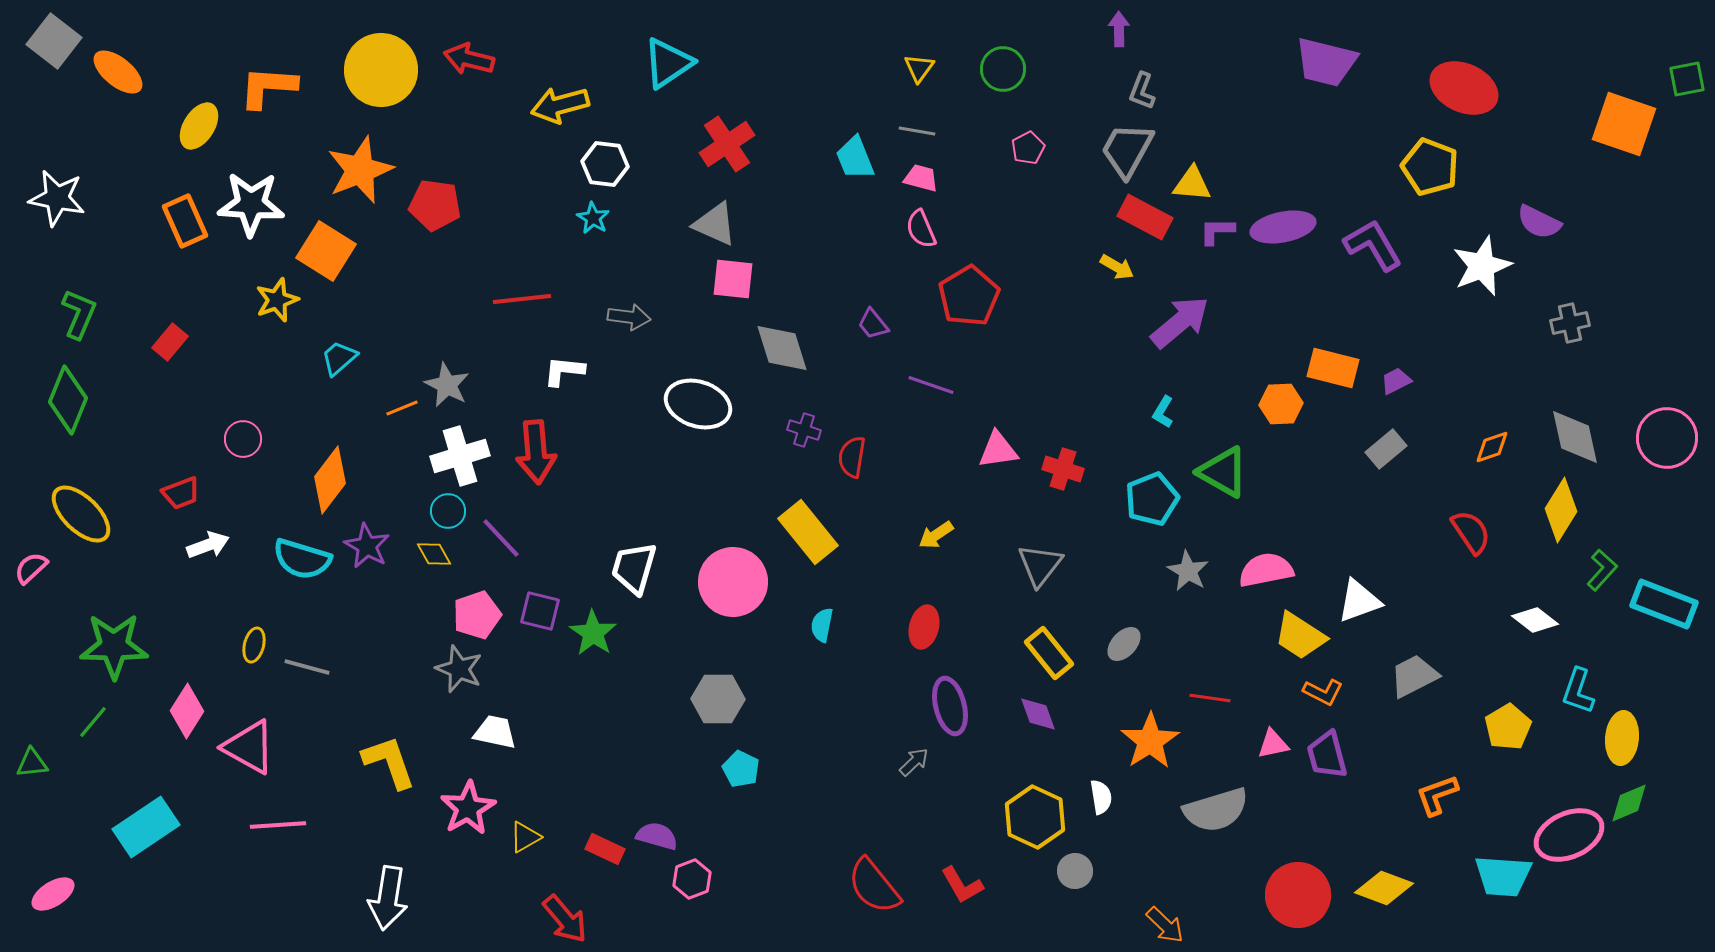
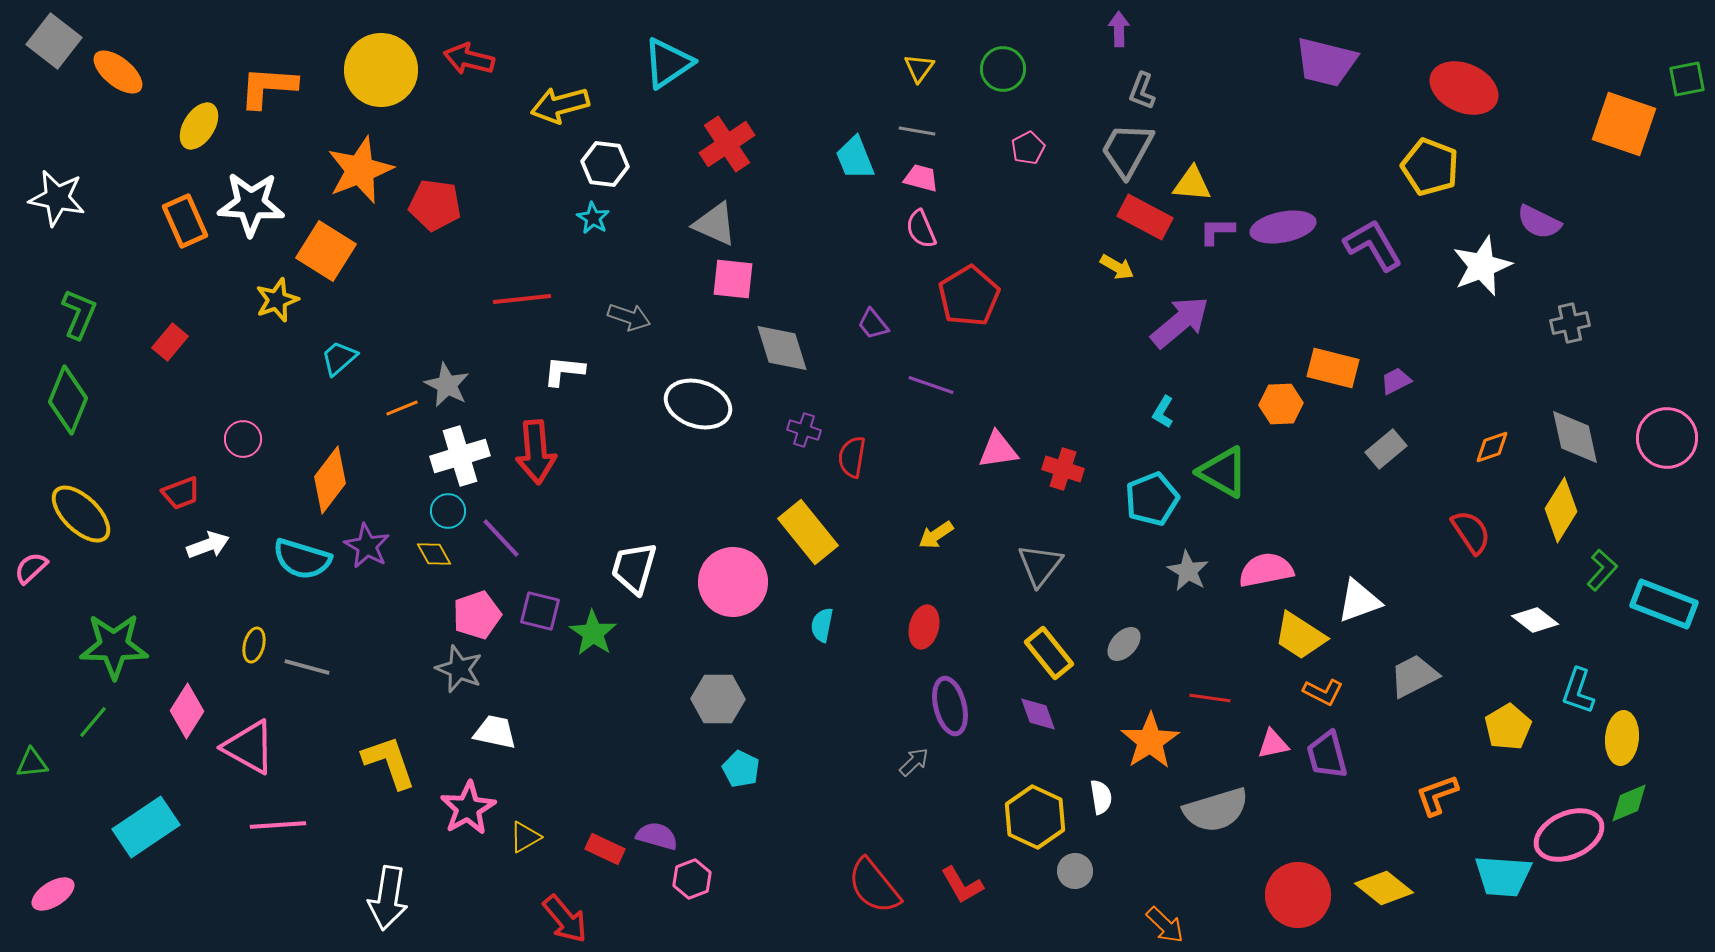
gray arrow at (629, 317): rotated 12 degrees clockwise
yellow diamond at (1384, 888): rotated 18 degrees clockwise
